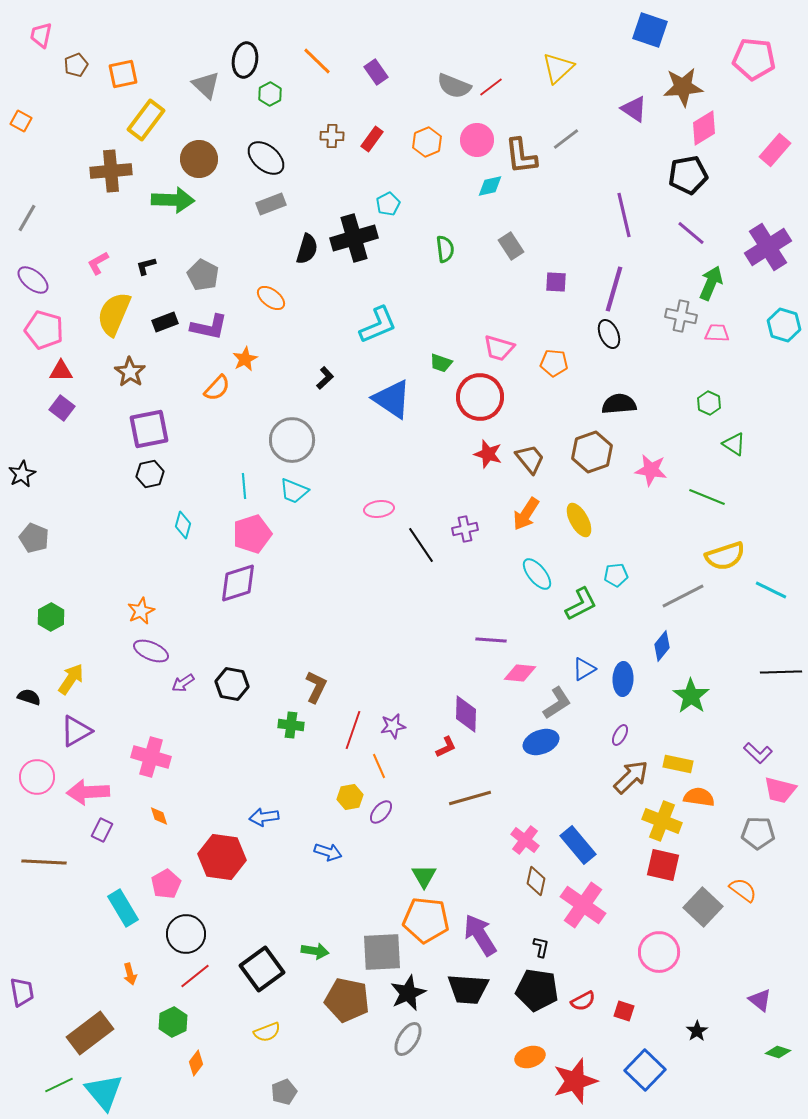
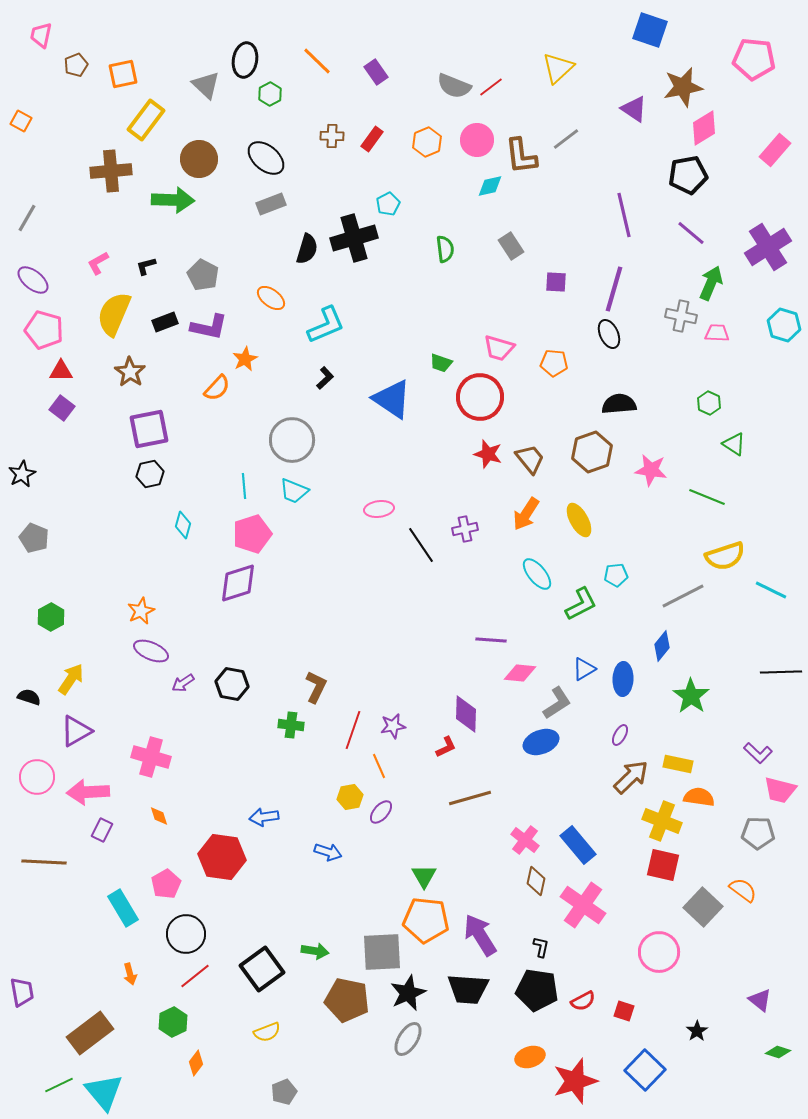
brown star at (683, 87): rotated 6 degrees counterclockwise
cyan L-shape at (378, 325): moved 52 px left
